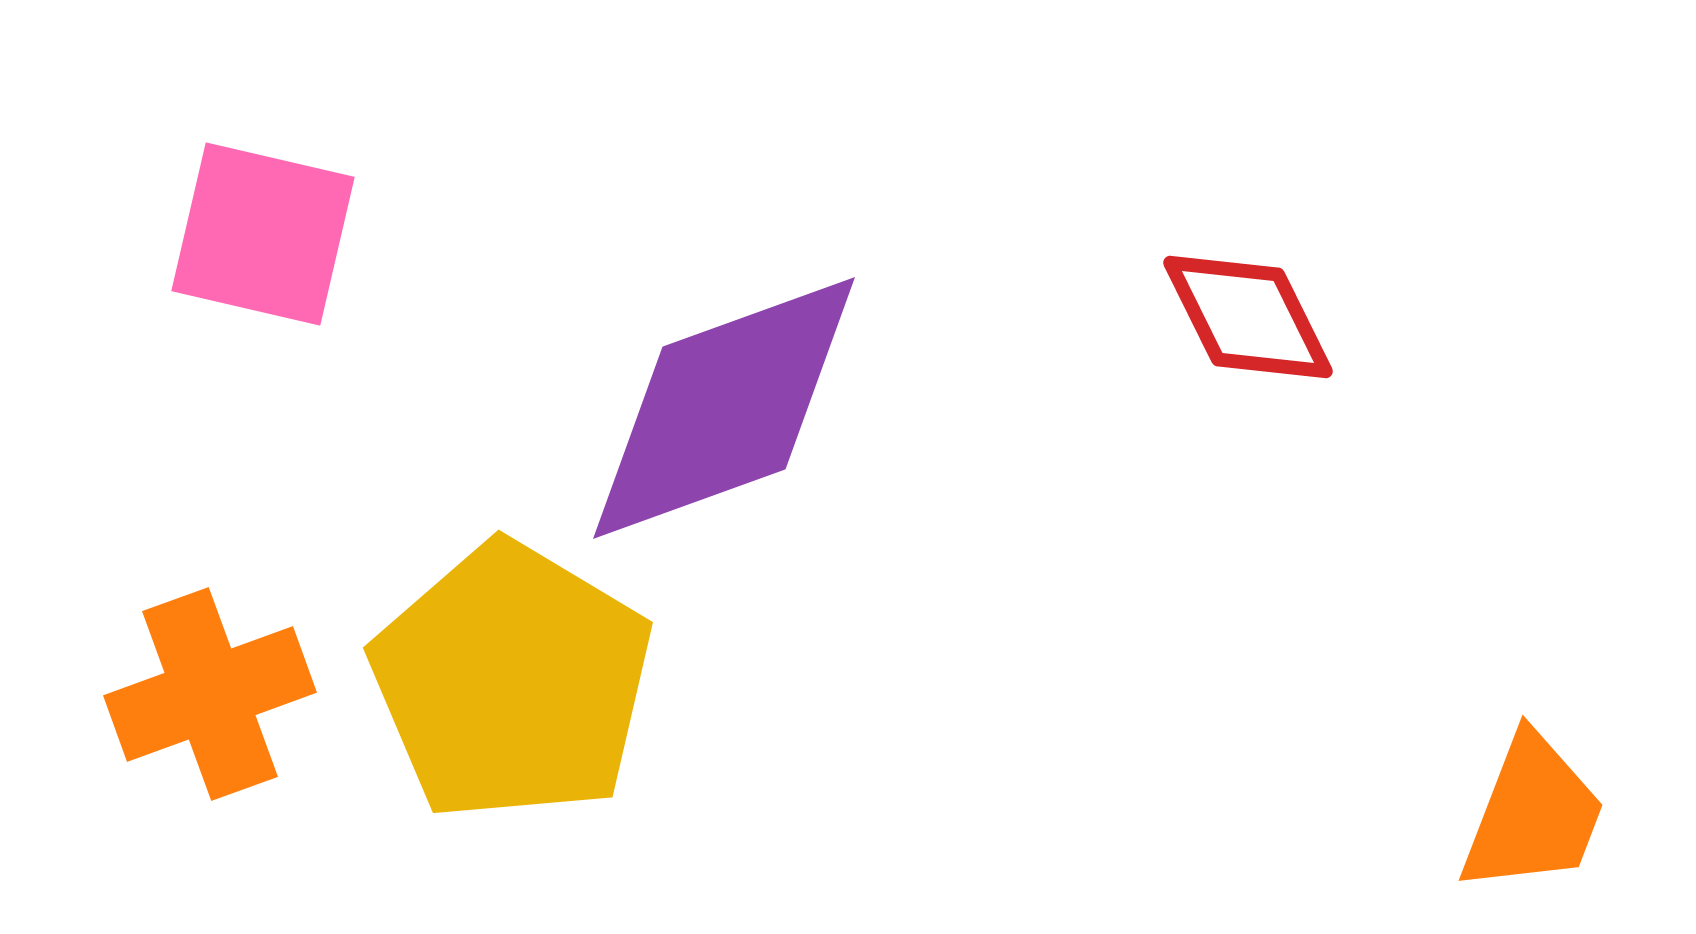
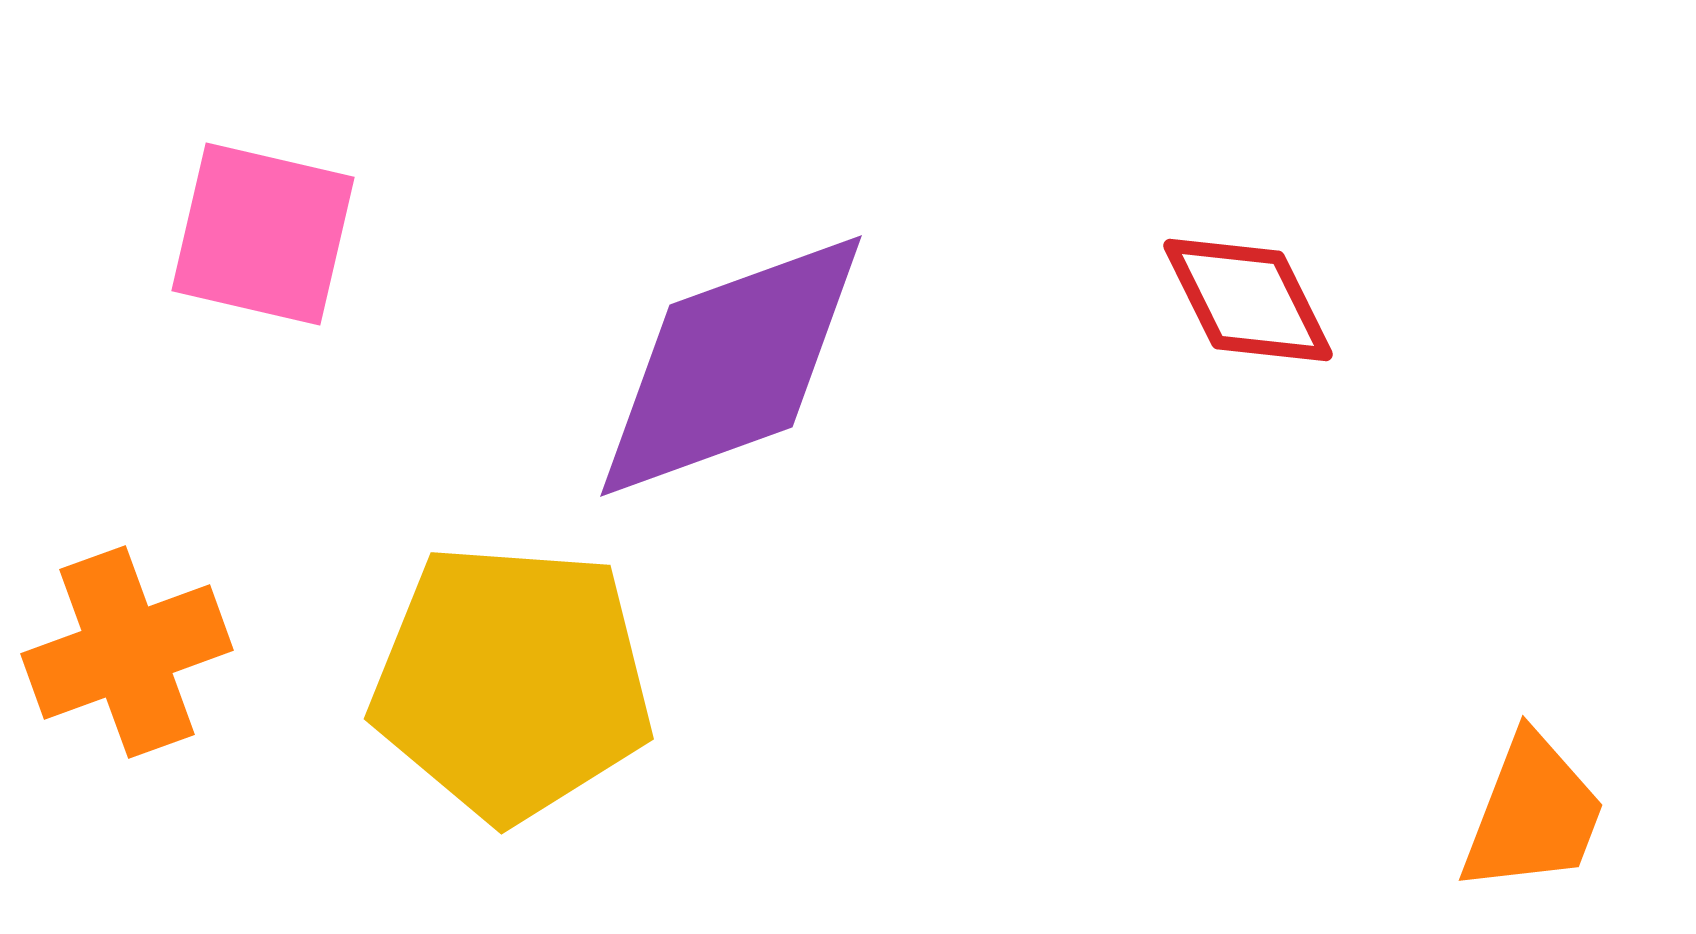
red diamond: moved 17 px up
purple diamond: moved 7 px right, 42 px up
yellow pentagon: rotated 27 degrees counterclockwise
orange cross: moved 83 px left, 42 px up
